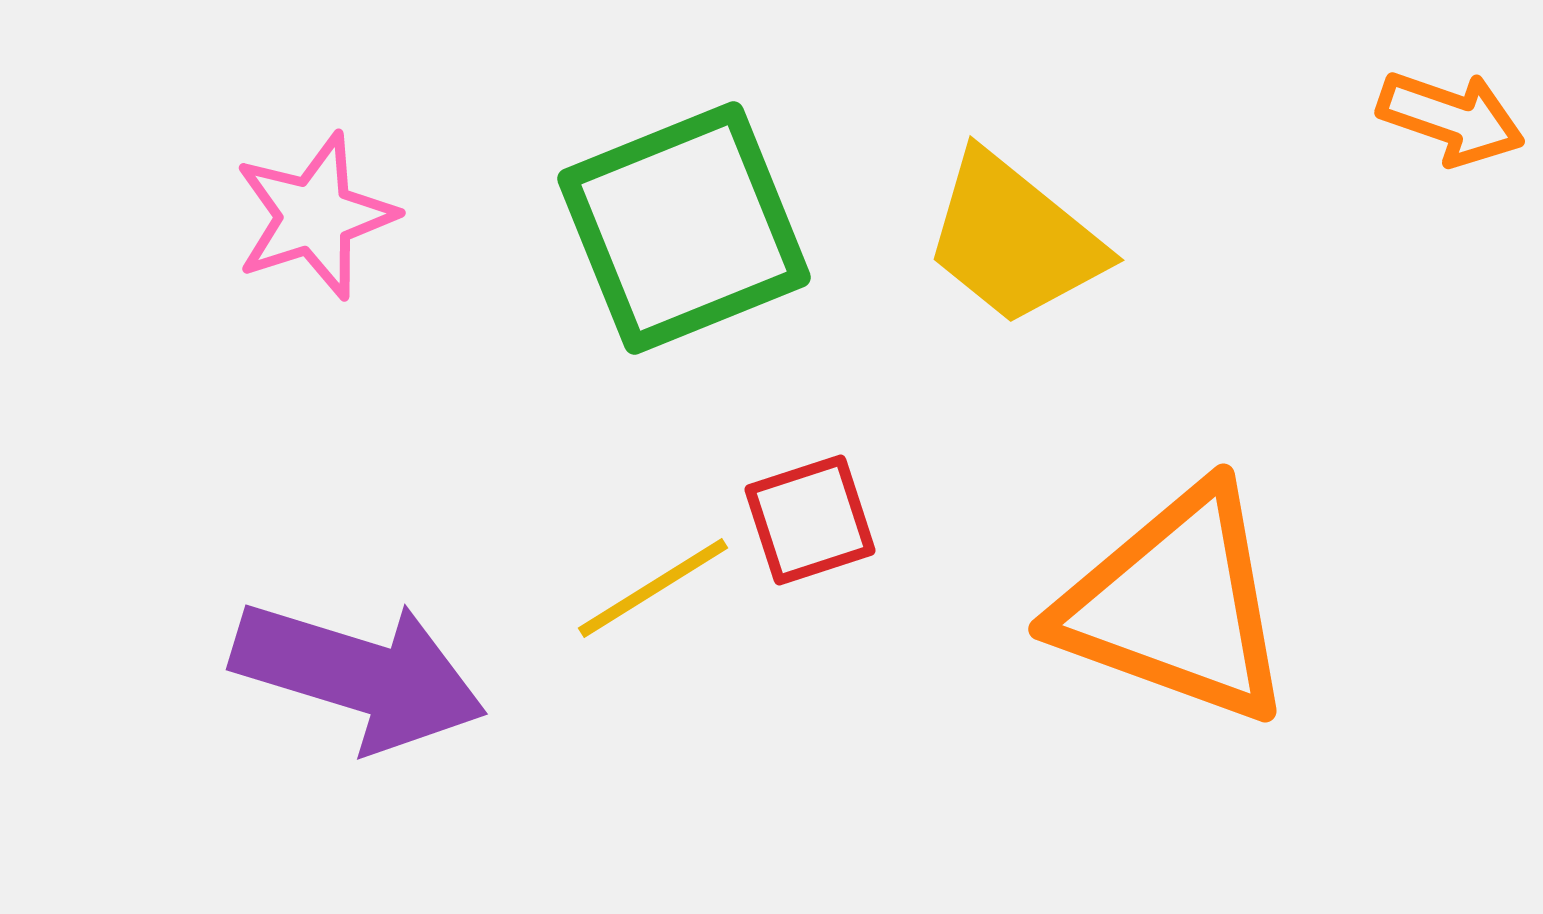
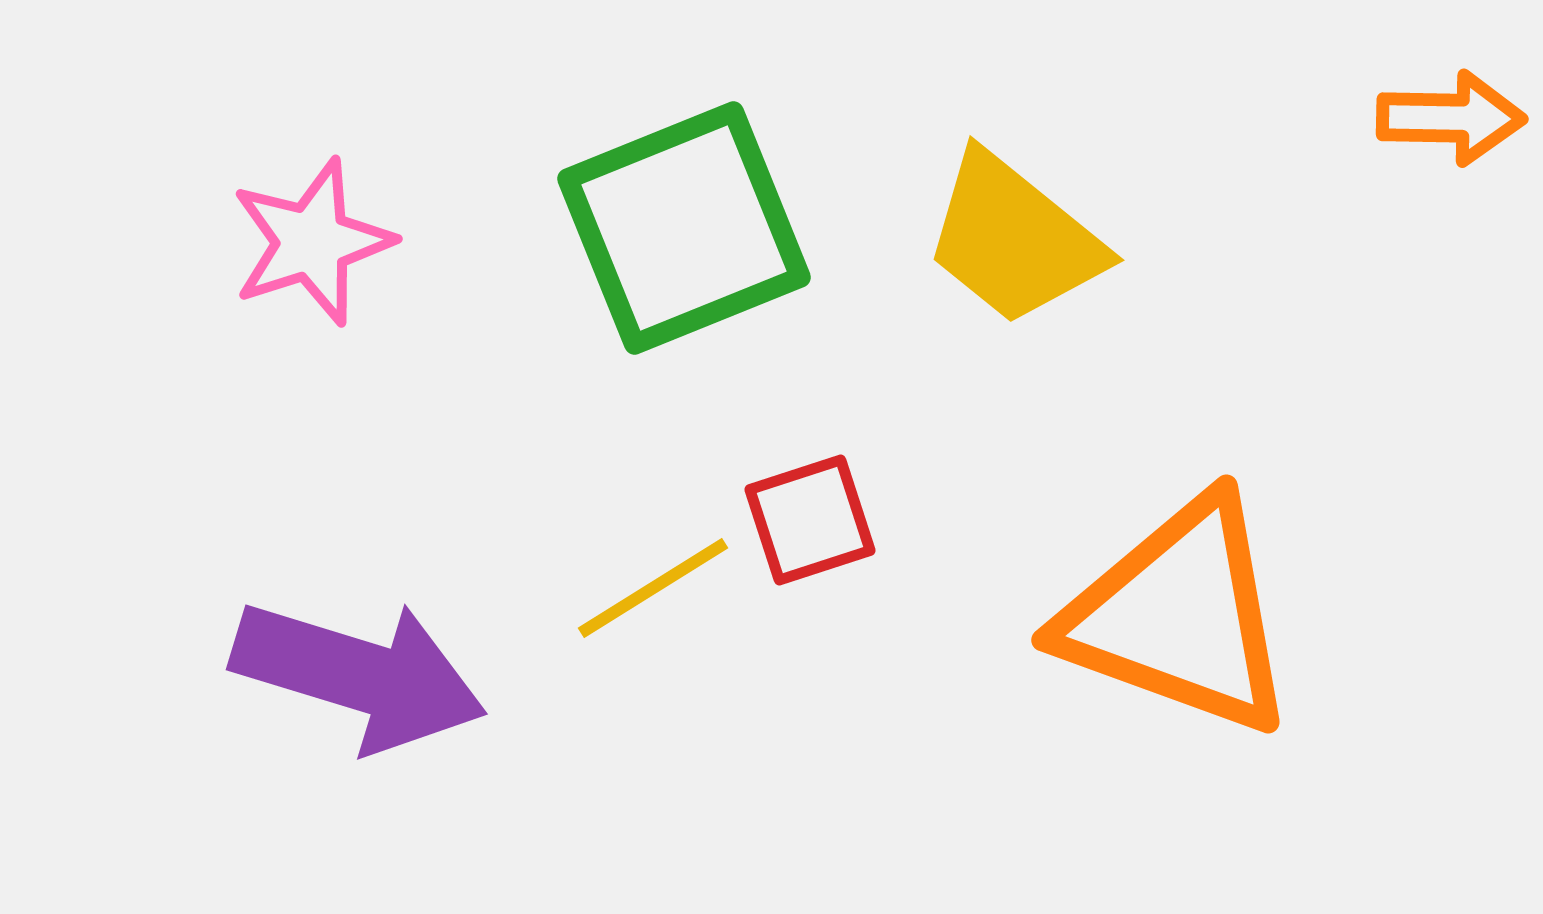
orange arrow: rotated 18 degrees counterclockwise
pink star: moved 3 px left, 26 px down
orange triangle: moved 3 px right, 11 px down
